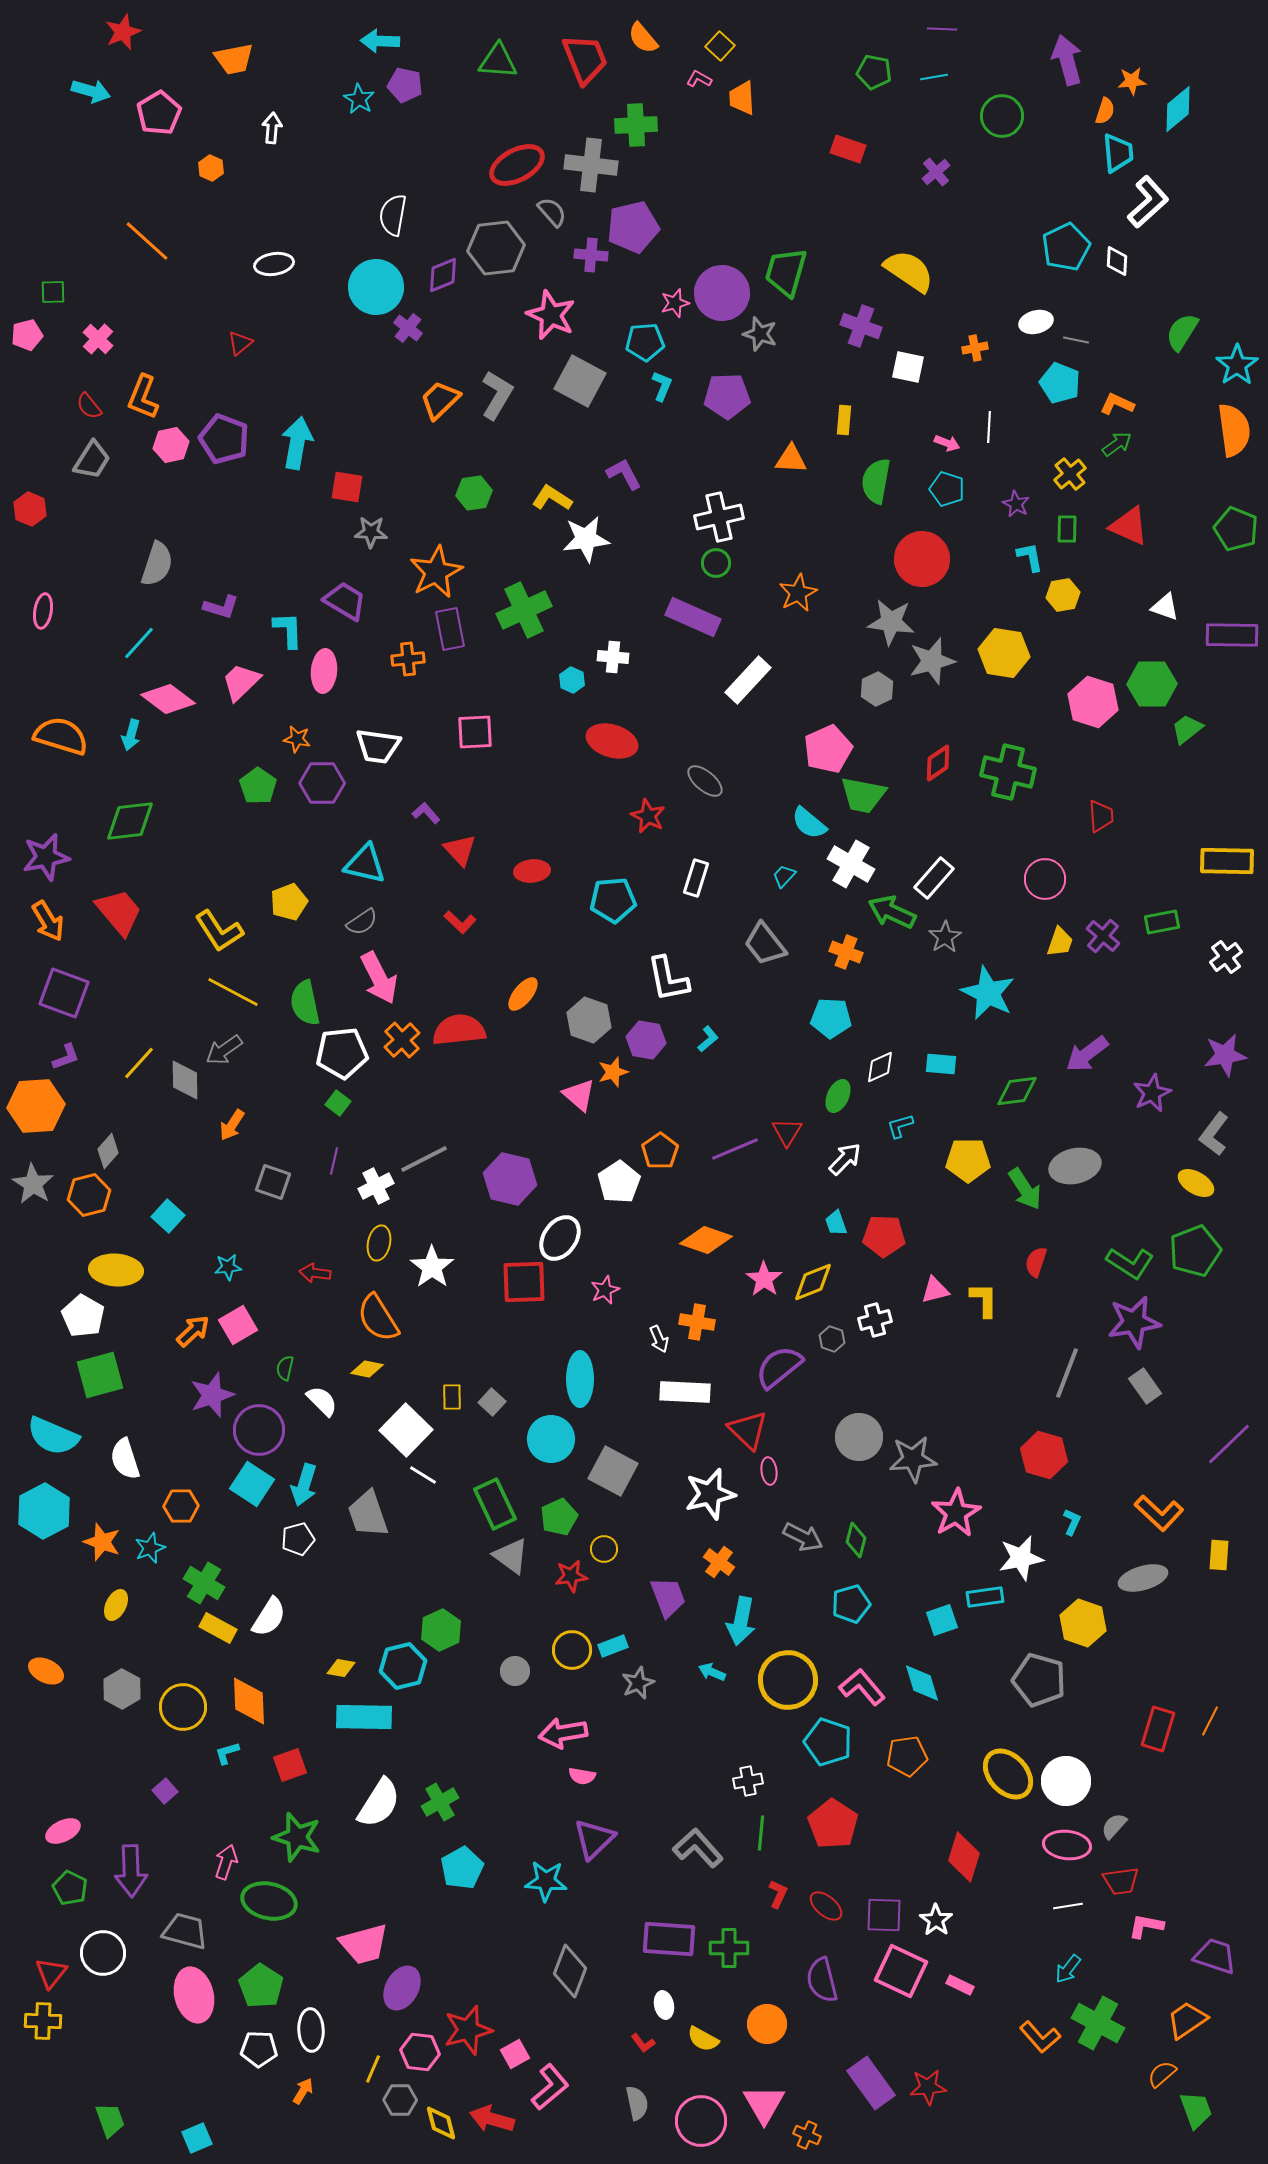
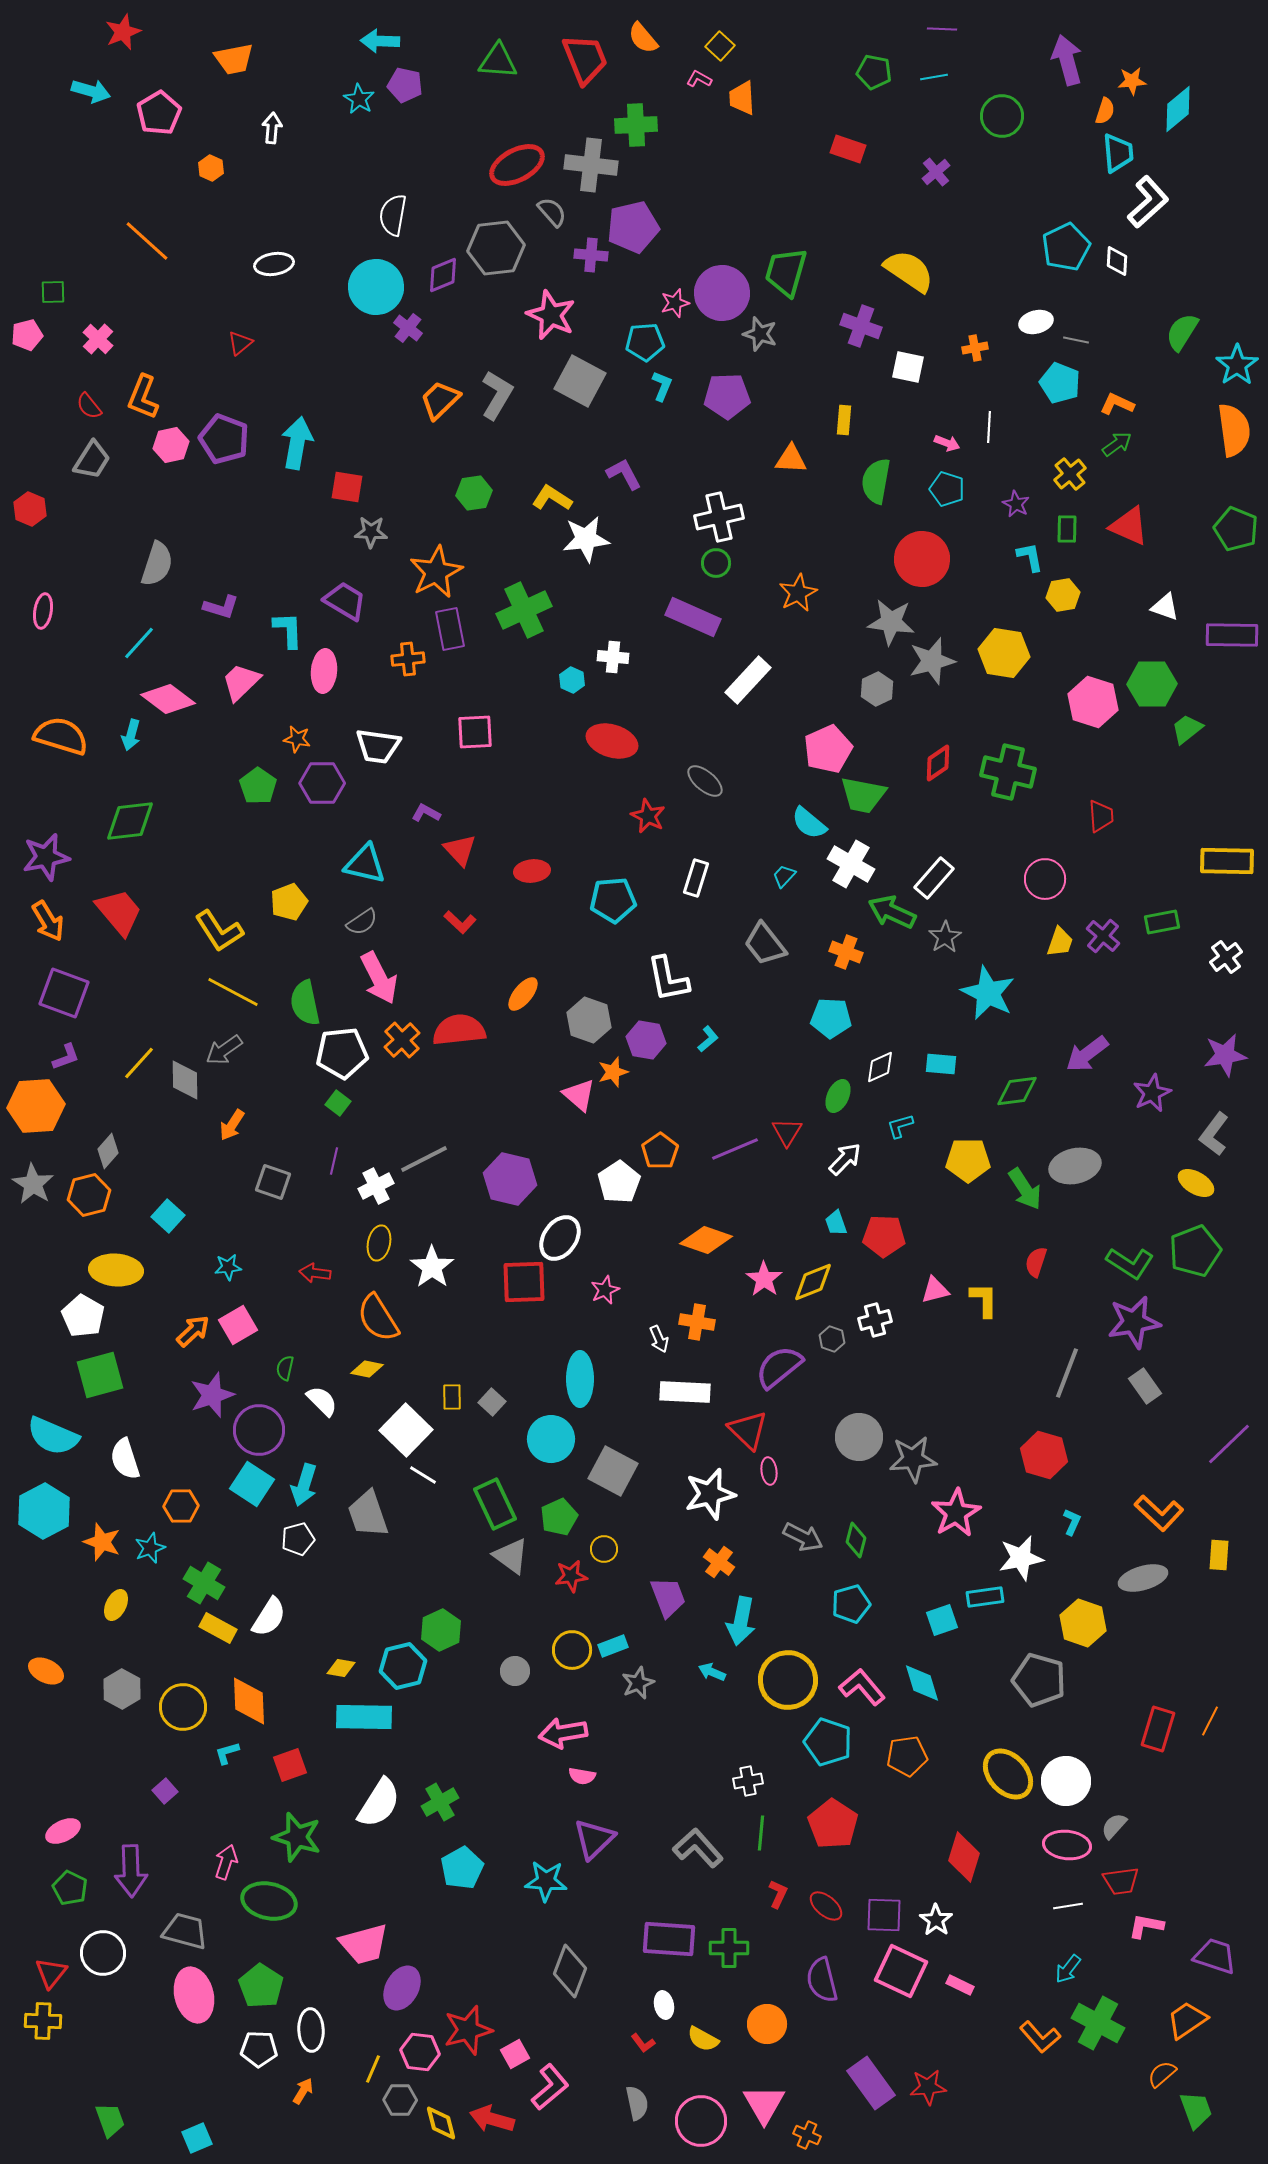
purple L-shape at (426, 813): rotated 20 degrees counterclockwise
